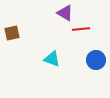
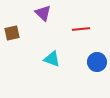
purple triangle: moved 22 px left; rotated 12 degrees clockwise
blue circle: moved 1 px right, 2 px down
